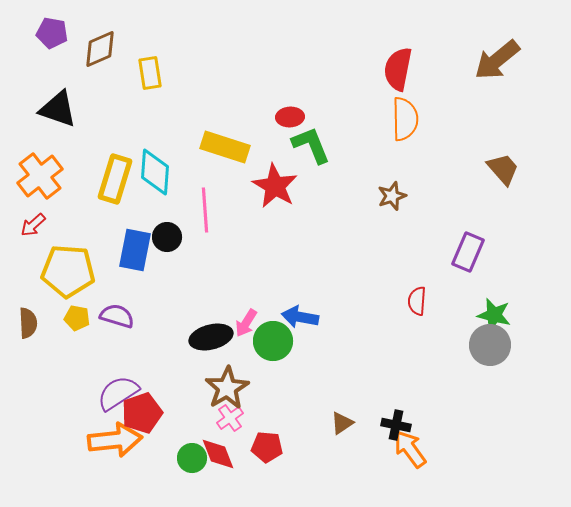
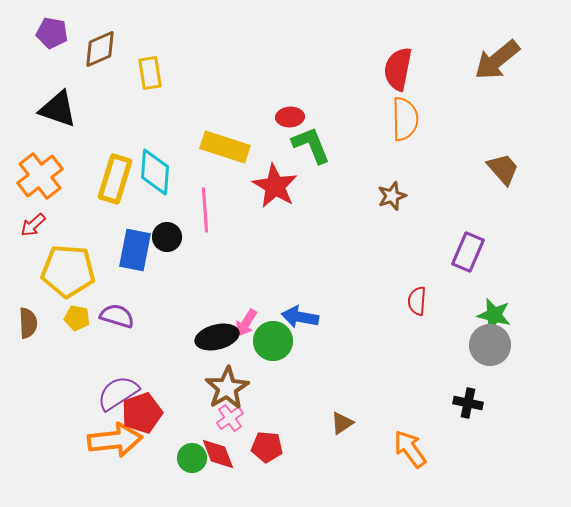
black ellipse at (211, 337): moved 6 px right
black cross at (396, 425): moved 72 px right, 22 px up
